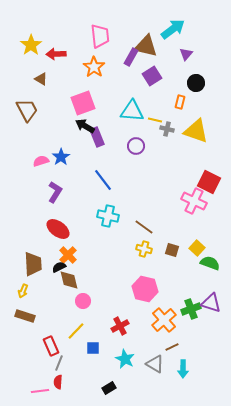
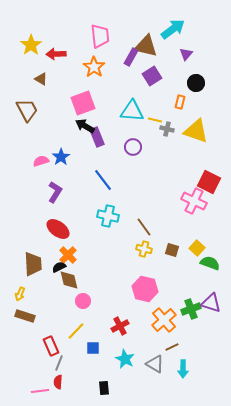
purple circle at (136, 146): moved 3 px left, 1 px down
brown line at (144, 227): rotated 18 degrees clockwise
yellow arrow at (23, 291): moved 3 px left, 3 px down
black rectangle at (109, 388): moved 5 px left; rotated 64 degrees counterclockwise
